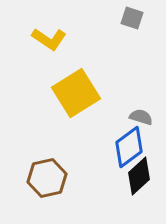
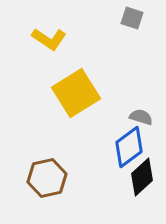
black diamond: moved 3 px right, 1 px down
